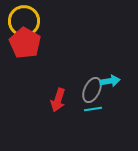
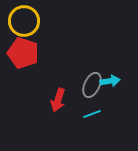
red pentagon: moved 2 px left, 10 px down; rotated 12 degrees counterclockwise
gray ellipse: moved 5 px up
cyan line: moved 1 px left, 5 px down; rotated 12 degrees counterclockwise
